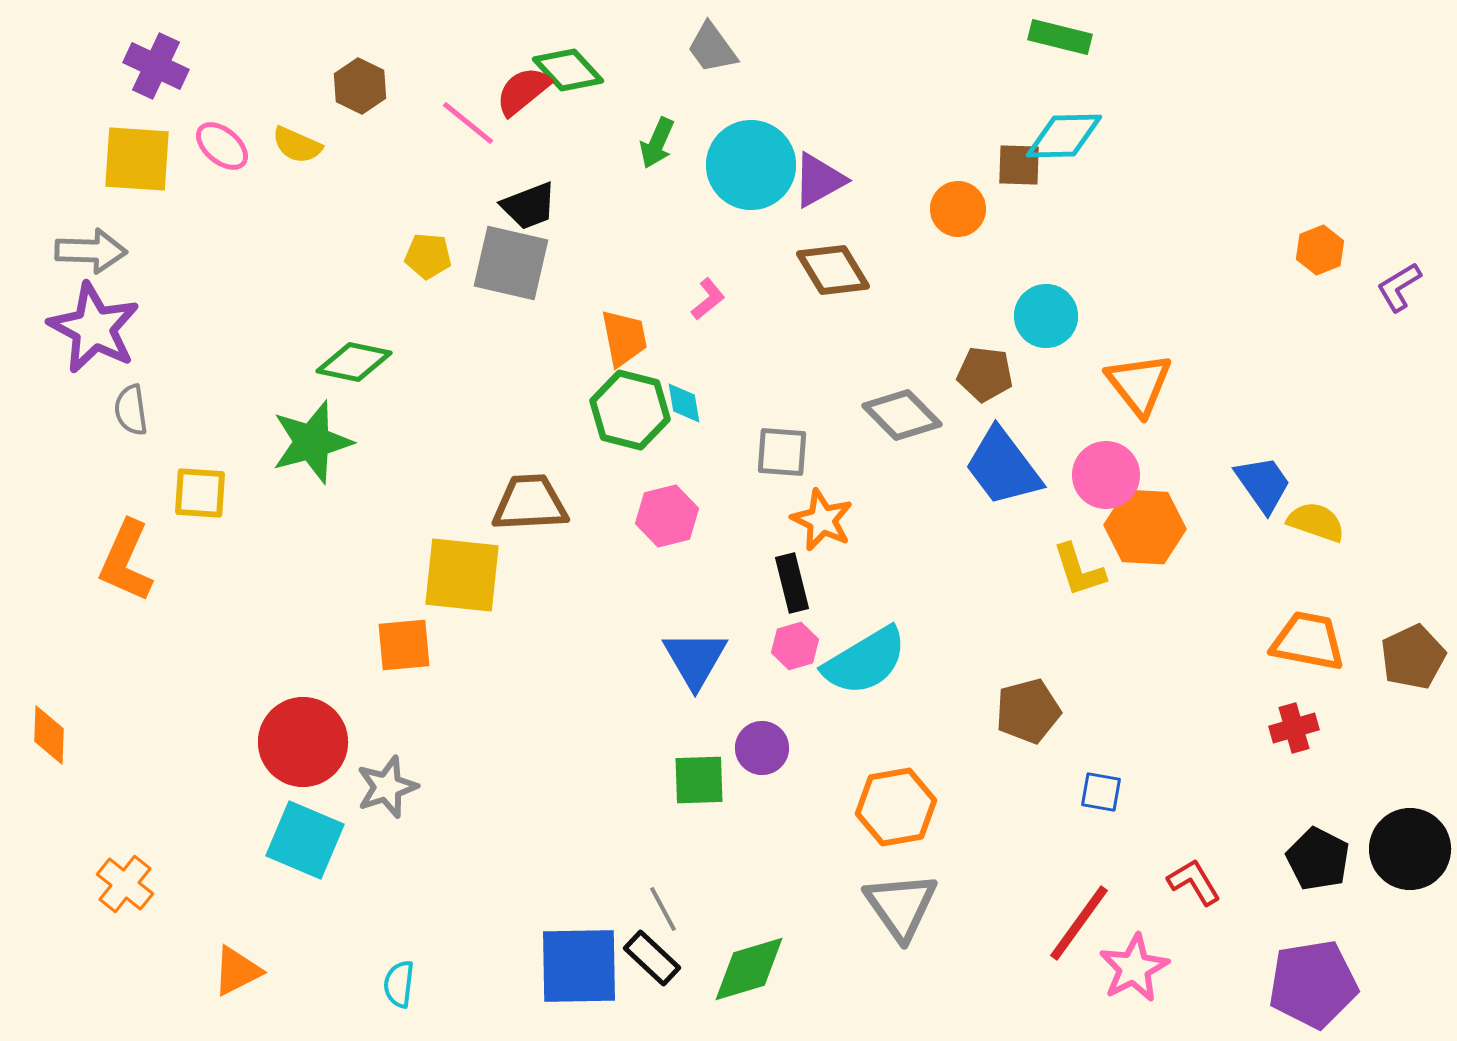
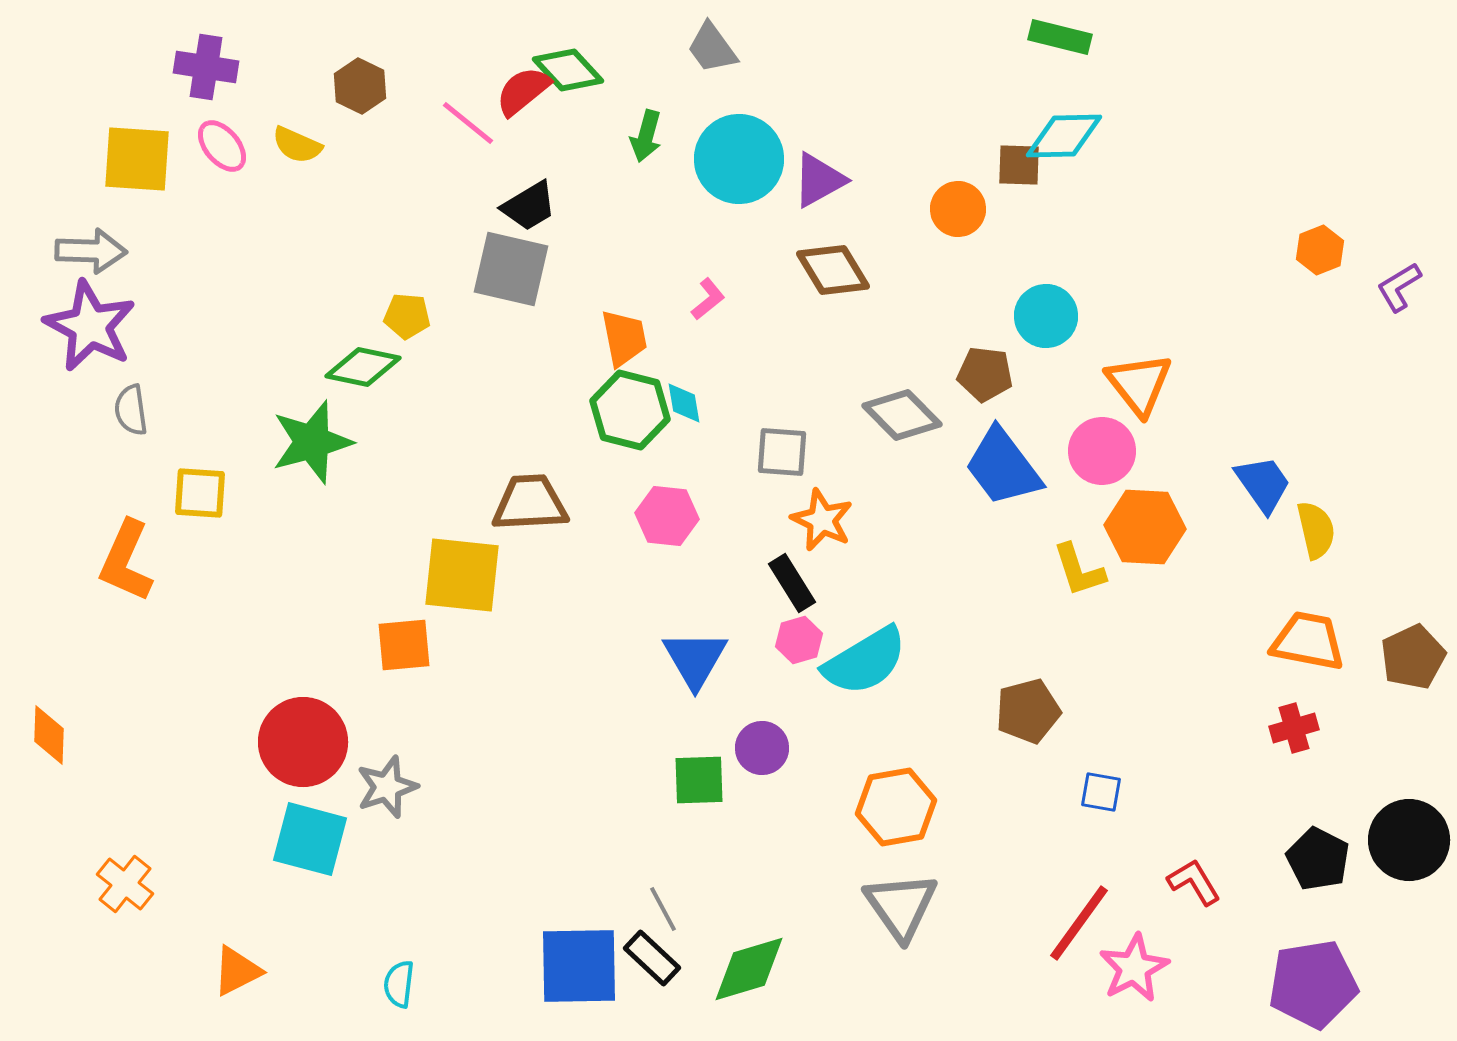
purple cross at (156, 66): moved 50 px right, 1 px down; rotated 16 degrees counterclockwise
green arrow at (657, 143): moved 11 px left, 7 px up; rotated 9 degrees counterclockwise
pink ellipse at (222, 146): rotated 10 degrees clockwise
cyan circle at (751, 165): moved 12 px left, 6 px up
black trapezoid at (529, 206): rotated 10 degrees counterclockwise
yellow pentagon at (428, 256): moved 21 px left, 60 px down
gray square at (511, 263): moved 6 px down
purple star at (94, 328): moved 4 px left, 2 px up
green diamond at (354, 362): moved 9 px right, 5 px down
pink circle at (1106, 475): moved 4 px left, 24 px up
pink hexagon at (667, 516): rotated 20 degrees clockwise
yellow semicircle at (1316, 522): moved 8 px down; rotated 58 degrees clockwise
black rectangle at (792, 583): rotated 18 degrees counterclockwise
pink hexagon at (795, 646): moved 4 px right, 6 px up
cyan square at (305, 840): moved 5 px right, 1 px up; rotated 8 degrees counterclockwise
black circle at (1410, 849): moved 1 px left, 9 px up
